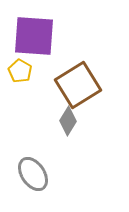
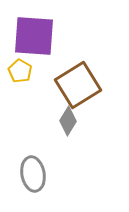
gray ellipse: rotated 24 degrees clockwise
